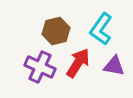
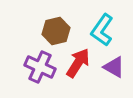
cyan L-shape: moved 1 px right, 1 px down
purple triangle: moved 1 px down; rotated 20 degrees clockwise
